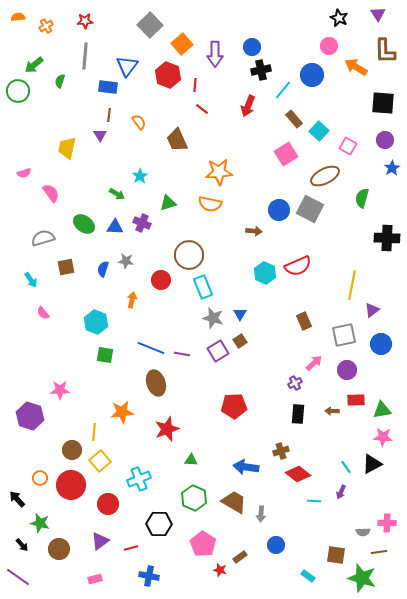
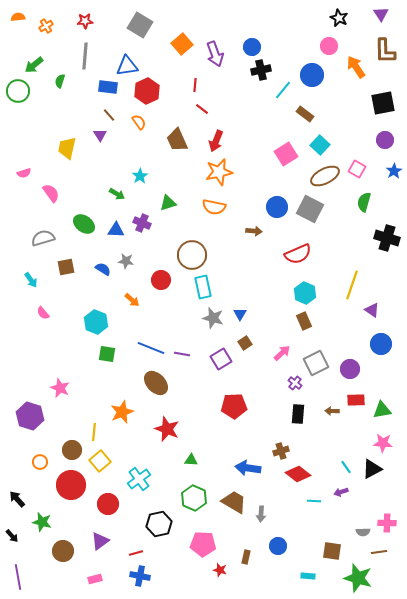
purple triangle at (378, 14): moved 3 px right
gray square at (150, 25): moved 10 px left; rotated 15 degrees counterclockwise
purple arrow at (215, 54): rotated 20 degrees counterclockwise
blue triangle at (127, 66): rotated 45 degrees clockwise
orange arrow at (356, 67): rotated 25 degrees clockwise
red hexagon at (168, 75): moved 21 px left, 16 px down; rotated 15 degrees clockwise
black square at (383, 103): rotated 15 degrees counterclockwise
red arrow at (248, 106): moved 32 px left, 35 px down
brown line at (109, 115): rotated 48 degrees counterclockwise
brown rectangle at (294, 119): moved 11 px right, 5 px up; rotated 12 degrees counterclockwise
cyan square at (319, 131): moved 1 px right, 14 px down
pink square at (348, 146): moved 9 px right, 23 px down
blue star at (392, 168): moved 2 px right, 3 px down
orange star at (219, 172): rotated 8 degrees counterclockwise
green semicircle at (362, 198): moved 2 px right, 4 px down
orange semicircle at (210, 204): moved 4 px right, 3 px down
blue circle at (279, 210): moved 2 px left, 3 px up
blue triangle at (115, 227): moved 1 px right, 3 px down
black cross at (387, 238): rotated 15 degrees clockwise
brown circle at (189, 255): moved 3 px right
red semicircle at (298, 266): moved 12 px up
blue semicircle at (103, 269): rotated 105 degrees clockwise
cyan hexagon at (265, 273): moved 40 px right, 20 px down
yellow line at (352, 285): rotated 8 degrees clockwise
cyan rectangle at (203, 287): rotated 10 degrees clockwise
orange arrow at (132, 300): rotated 119 degrees clockwise
purple triangle at (372, 310): rotated 49 degrees counterclockwise
gray square at (344, 335): moved 28 px left, 28 px down; rotated 15 degrees counterclockwise
brown square at (240, 341): moved 5 px right, 2 px down
purple square at (218, 351): moved 3 px right, 8 px down
green square at (105, 355): moved 2 px right, 1 px up
pink arrow at (314, 363): moved 32 px left, 10 px up
purple circle at (347, 370): moved 3 px right, 1 px up
brown ellipse at (156, 383): rotated 25 degrees counterclockwise
purple cross at (295, 383): rotated 24 degrees counterclockwise
pink star at (60, 390): moved 2 px up; rotated 24 degrees clockwise
orange star at (122, 412): rotated 15 degrees counterclockwise
red star at (167, 429): rotated 30 degrees counterclockwise
pink star at (383, 437): moved 6 px down
black triangle at (372, 464): moved 5 px down
blue arrow at (246, 467): moved 2 px right, 1 px down
orange circle at (40, 478): moved 16 px up
cyan cross at (139, 479): rotated 15 degrees counterclockwise
purple arrow at (341, 492): rotated 48 degrees clockwise
green star at (40, 523): moved 2 px right, 1 px up
black hexagon at (159, 524): rotated 15 degrees counterclockwise
pink pentagon at (203, 544): rotated 30 degrees counterclockwise
black arrow at (22, 545): moved 10 px left, 9 px up
blue circle at (276, 545): moved 2 px right, 1 px down
red line at (131, 548): moved 5 px right, 5 px down
brown circle at (59, 549): moved 4 px right, 2 px down
brown square at (336, 555): moved 4 px left, 4 px up
brown rectangle at (240, 557): moved 6 px right; rotated 40 degrees counterclockwise
blue cross at (149, 576): moved 9 px left
cyan rectangle at (308, 576): rotated 32 degrees counterclockwise
purple line at (18, 577): rotated 45 degrees clockwise
green star at (362, 578): moved 4 px left
